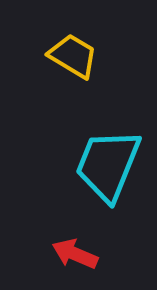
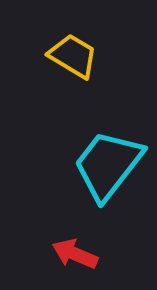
cyan trapezoid: rotated 16 degrees clockwise
